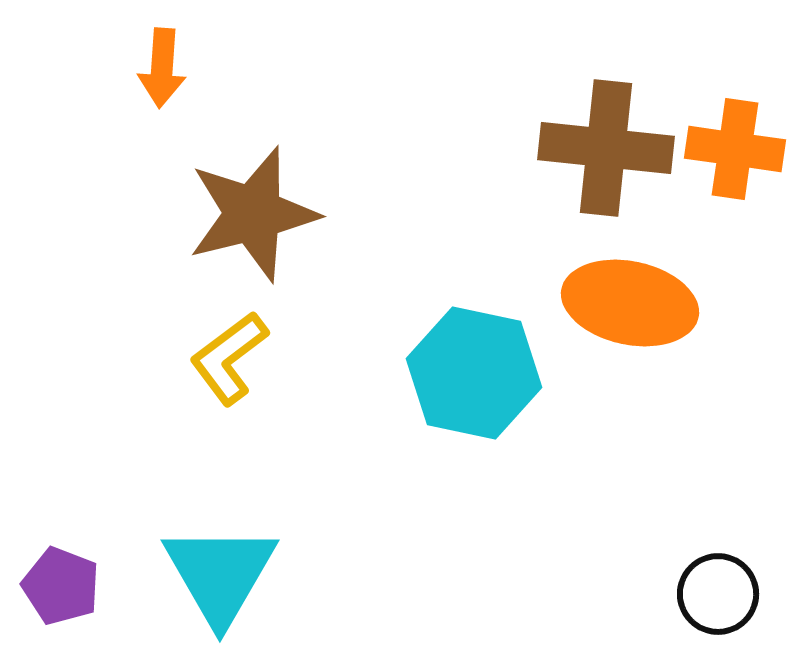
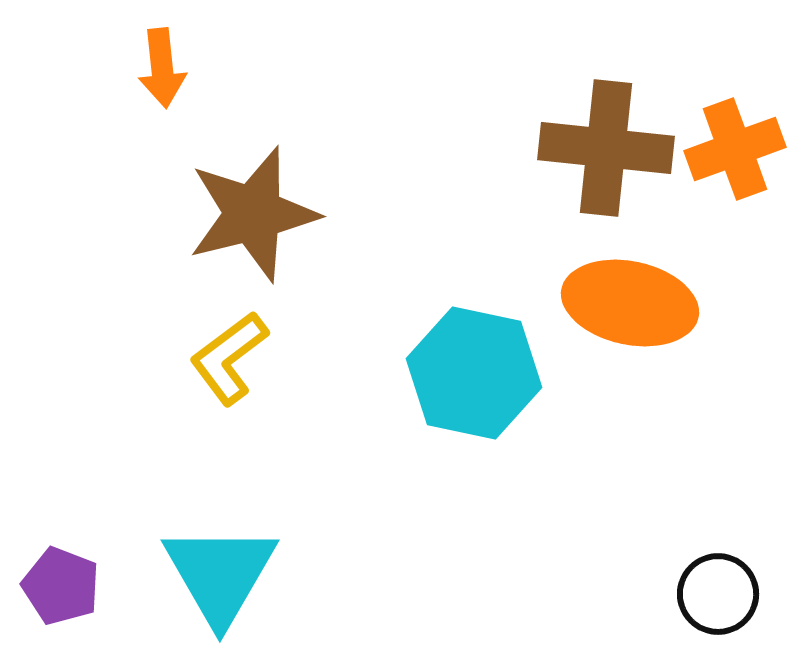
orange arrow: rotated 10 degrees counterclockwise
orange cross: rotated 28 degrees counterclockwise
